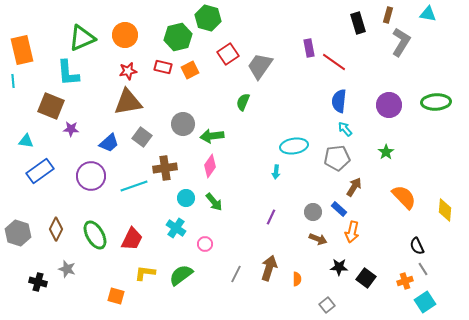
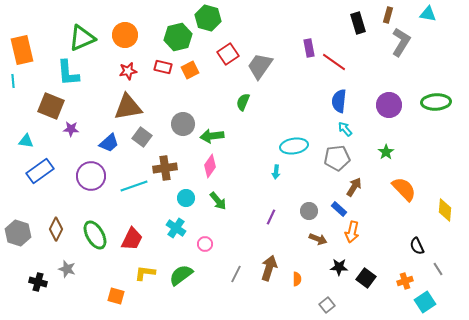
brown triangle at (128, 102): moved 5 px down
orange semicircle at (404, 197): moved 8 px up
green arrow at (214, 202): moved 4 px right, 1 px up
gray circle at (313, 212): moved 4 px left, 1 px up
gray line at (423, 269): moved 15 px right
